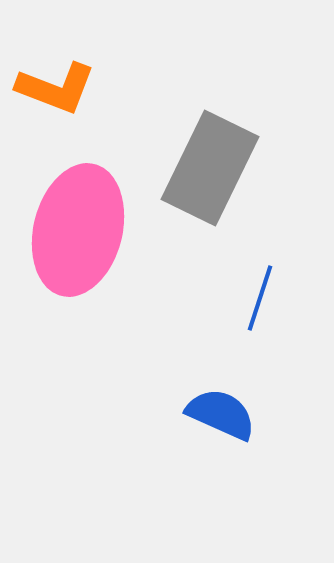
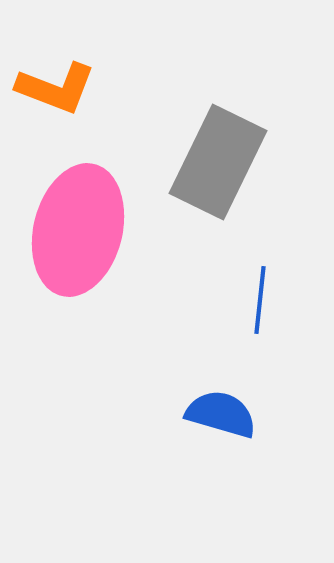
gray rectangle: moved 8 px right, 6 px up
blue line: moved 2 px down; rotated 12 degrees counterclockwise
blue semicircle: rotated 8 degrees counterclockwise
